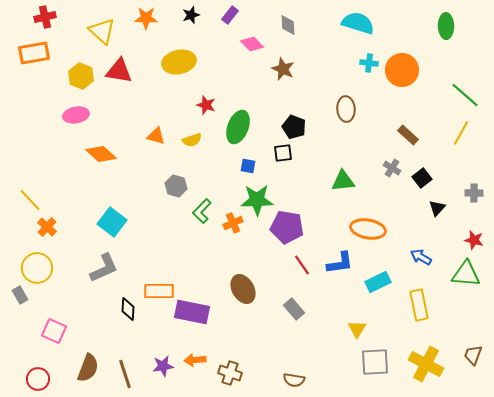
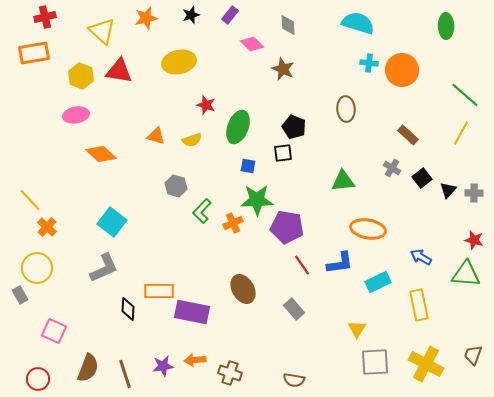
orange star at (146, 18): rotated 15 degrees counterclockwise
black triangle at (437, 208): moved 11 px right, 18 px up
